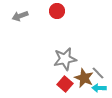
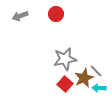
red circle: moved 1 px left, 3 px down
gray line: moved 2 px left, 2 px up
brown star: rotated 24 degrees clockwise
